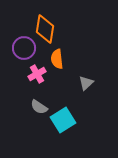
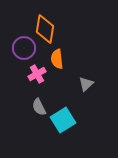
gray triangle: moved 1 px down
gray semicircle: rotated 30 degrees clockwise
